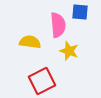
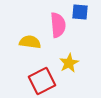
yellow star: moved 12 px down; rotated 24 degrees clockwise
